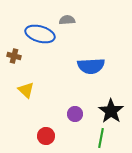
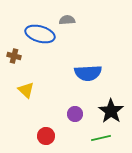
blue semicircle: moved 3 px left, 7 px down
green line: rotated 66 degrees clockwise
